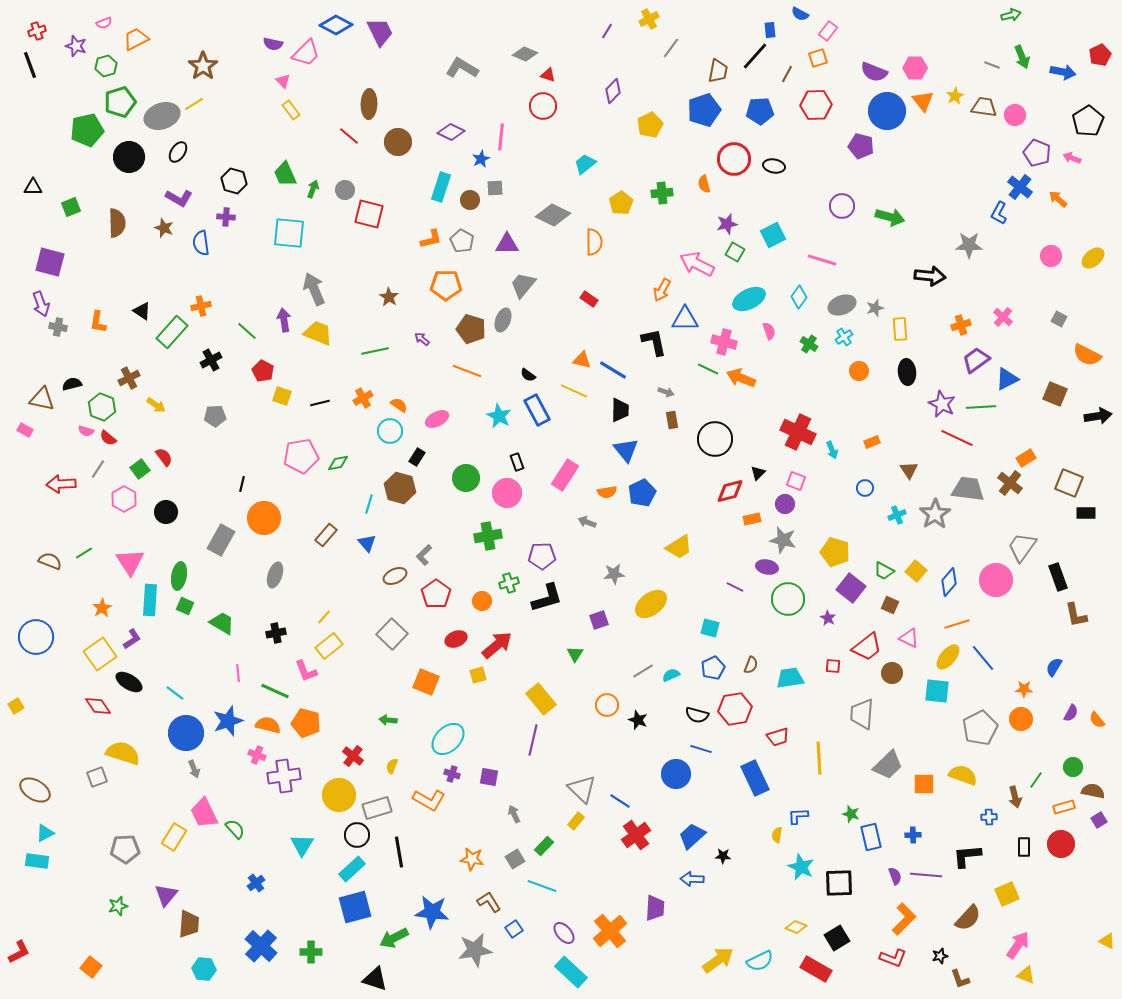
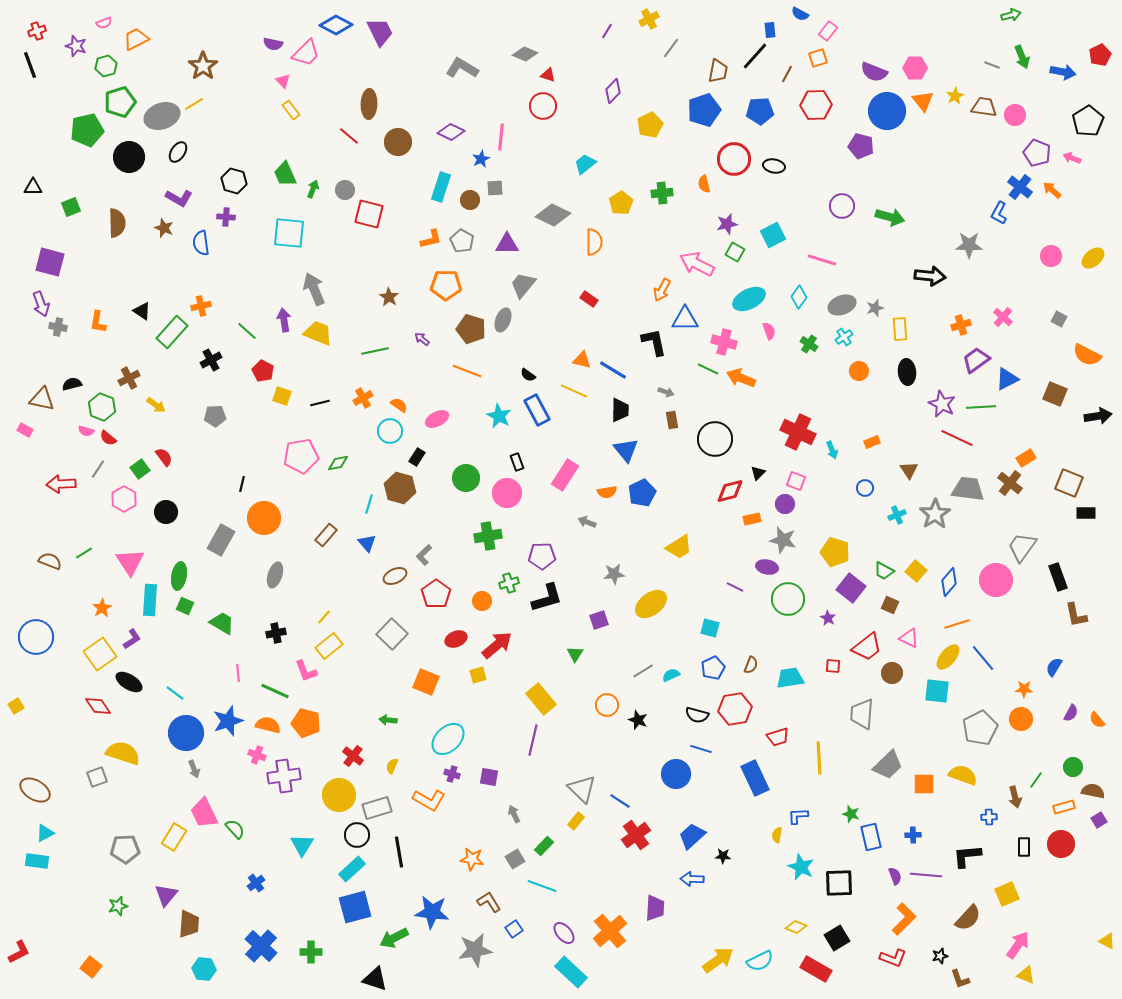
orange arrow at (1058, 199): moved 6 px left, 9 px up
